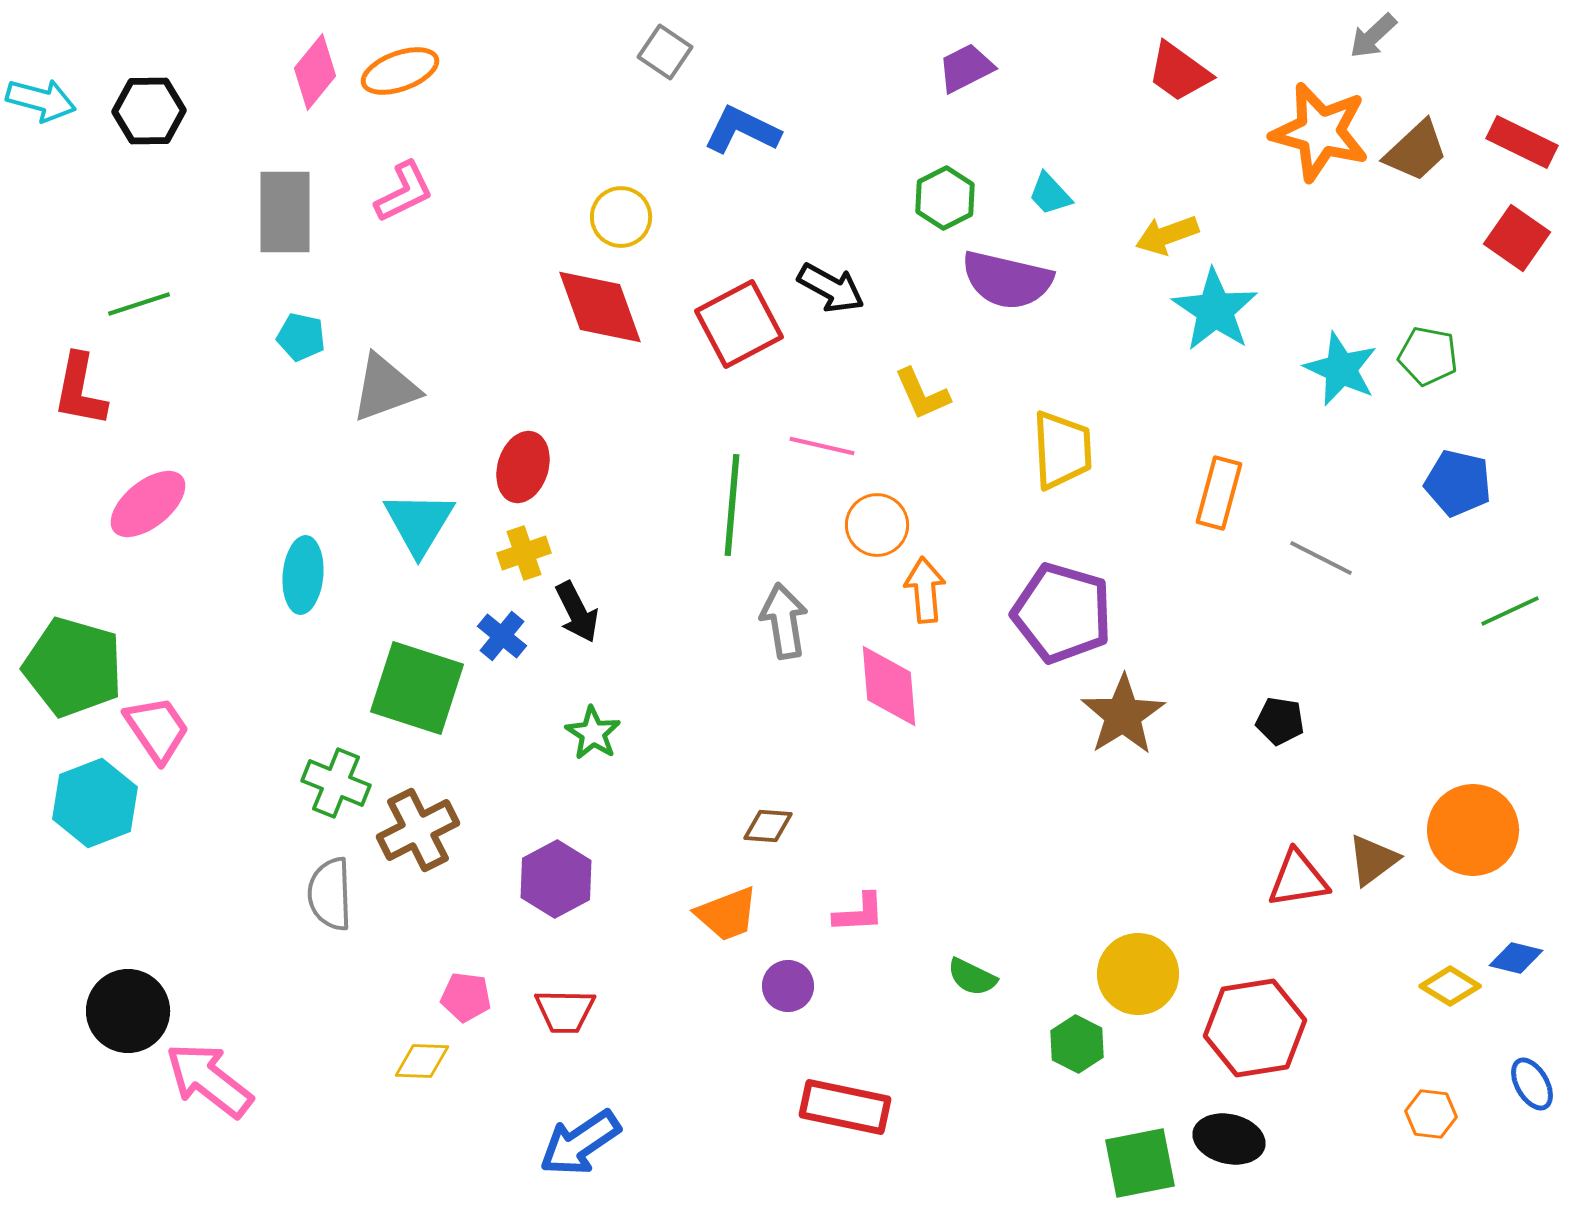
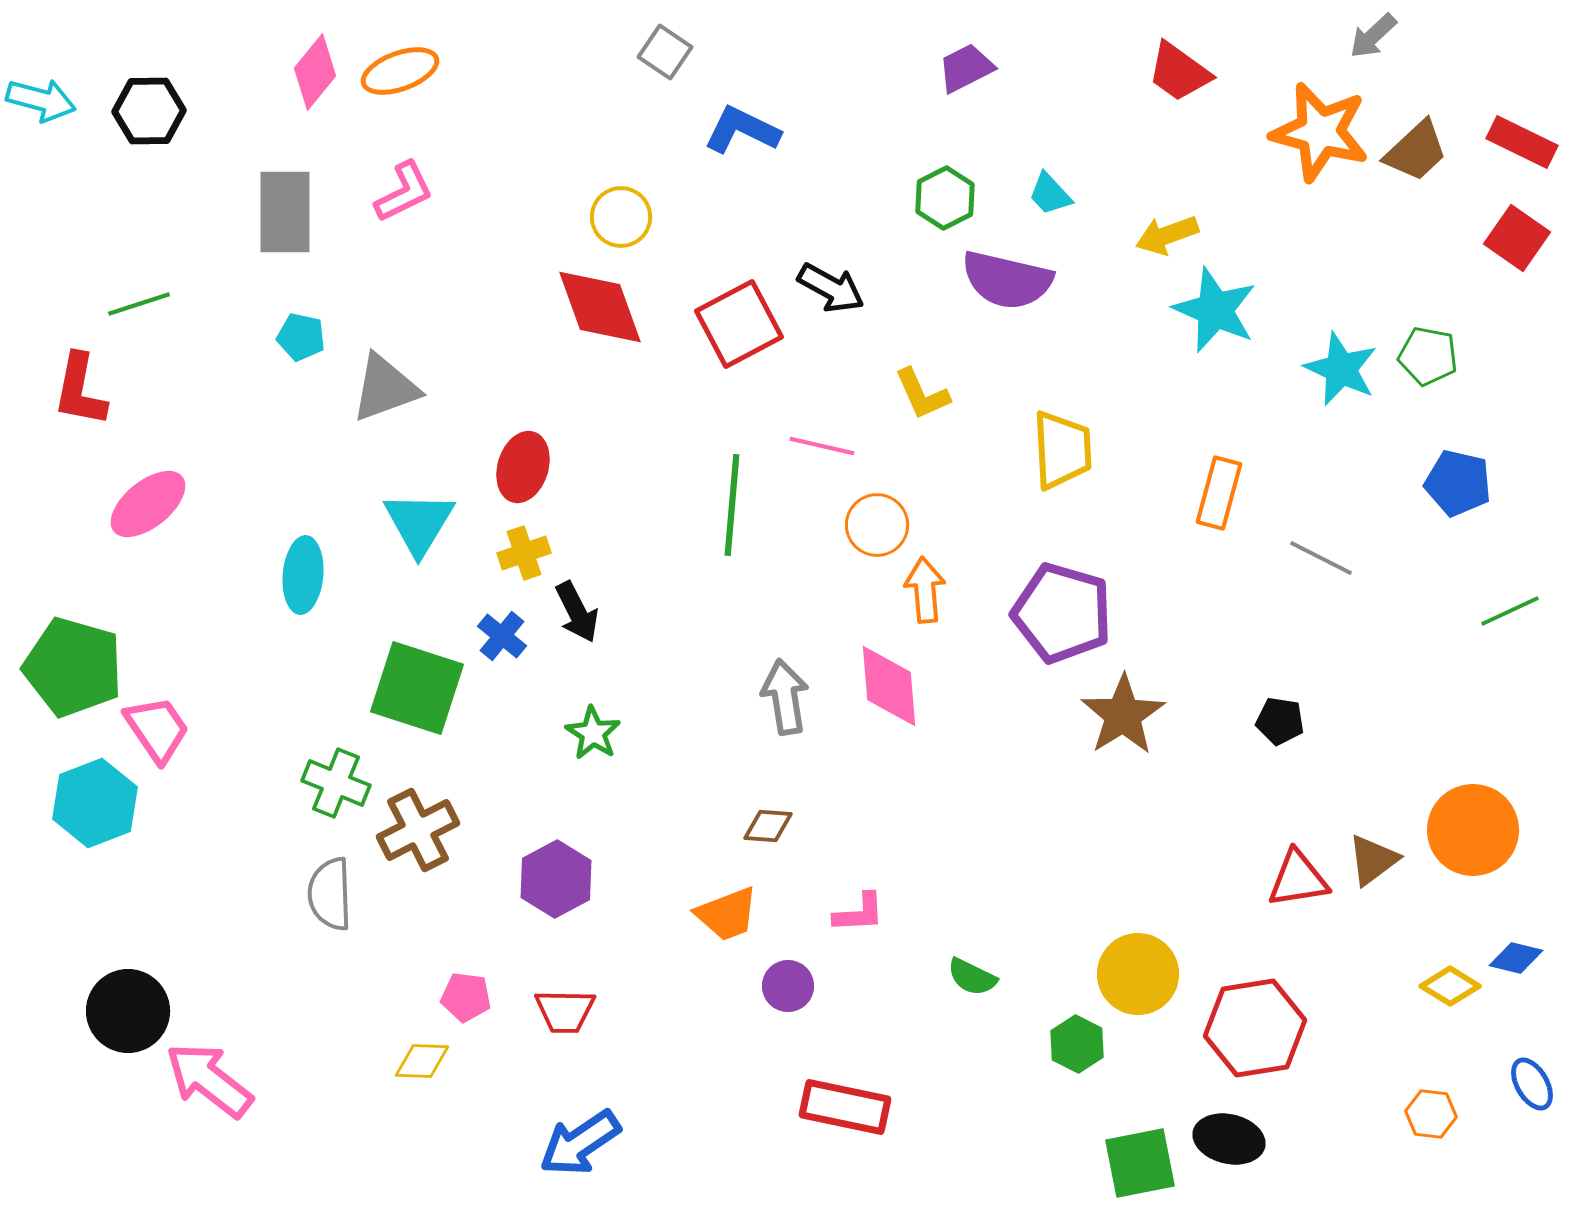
cyan star at (1215, 310): rotated 10 degrees counterclockwise
gray arrow at (784, 621): moved 1 px right, 76 px down
